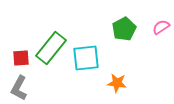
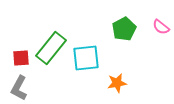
pink semicircle: rotated 108 degrees counterclockwise
orange star: rotated 18 degrees counterclockwise
